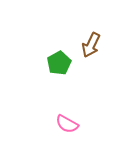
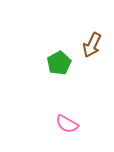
brown arrow: moved 1 px right
